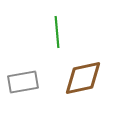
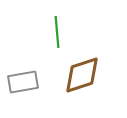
brown diamond: moved 1 px left, 3 px up; rotated 6 degrees counterclockwise
